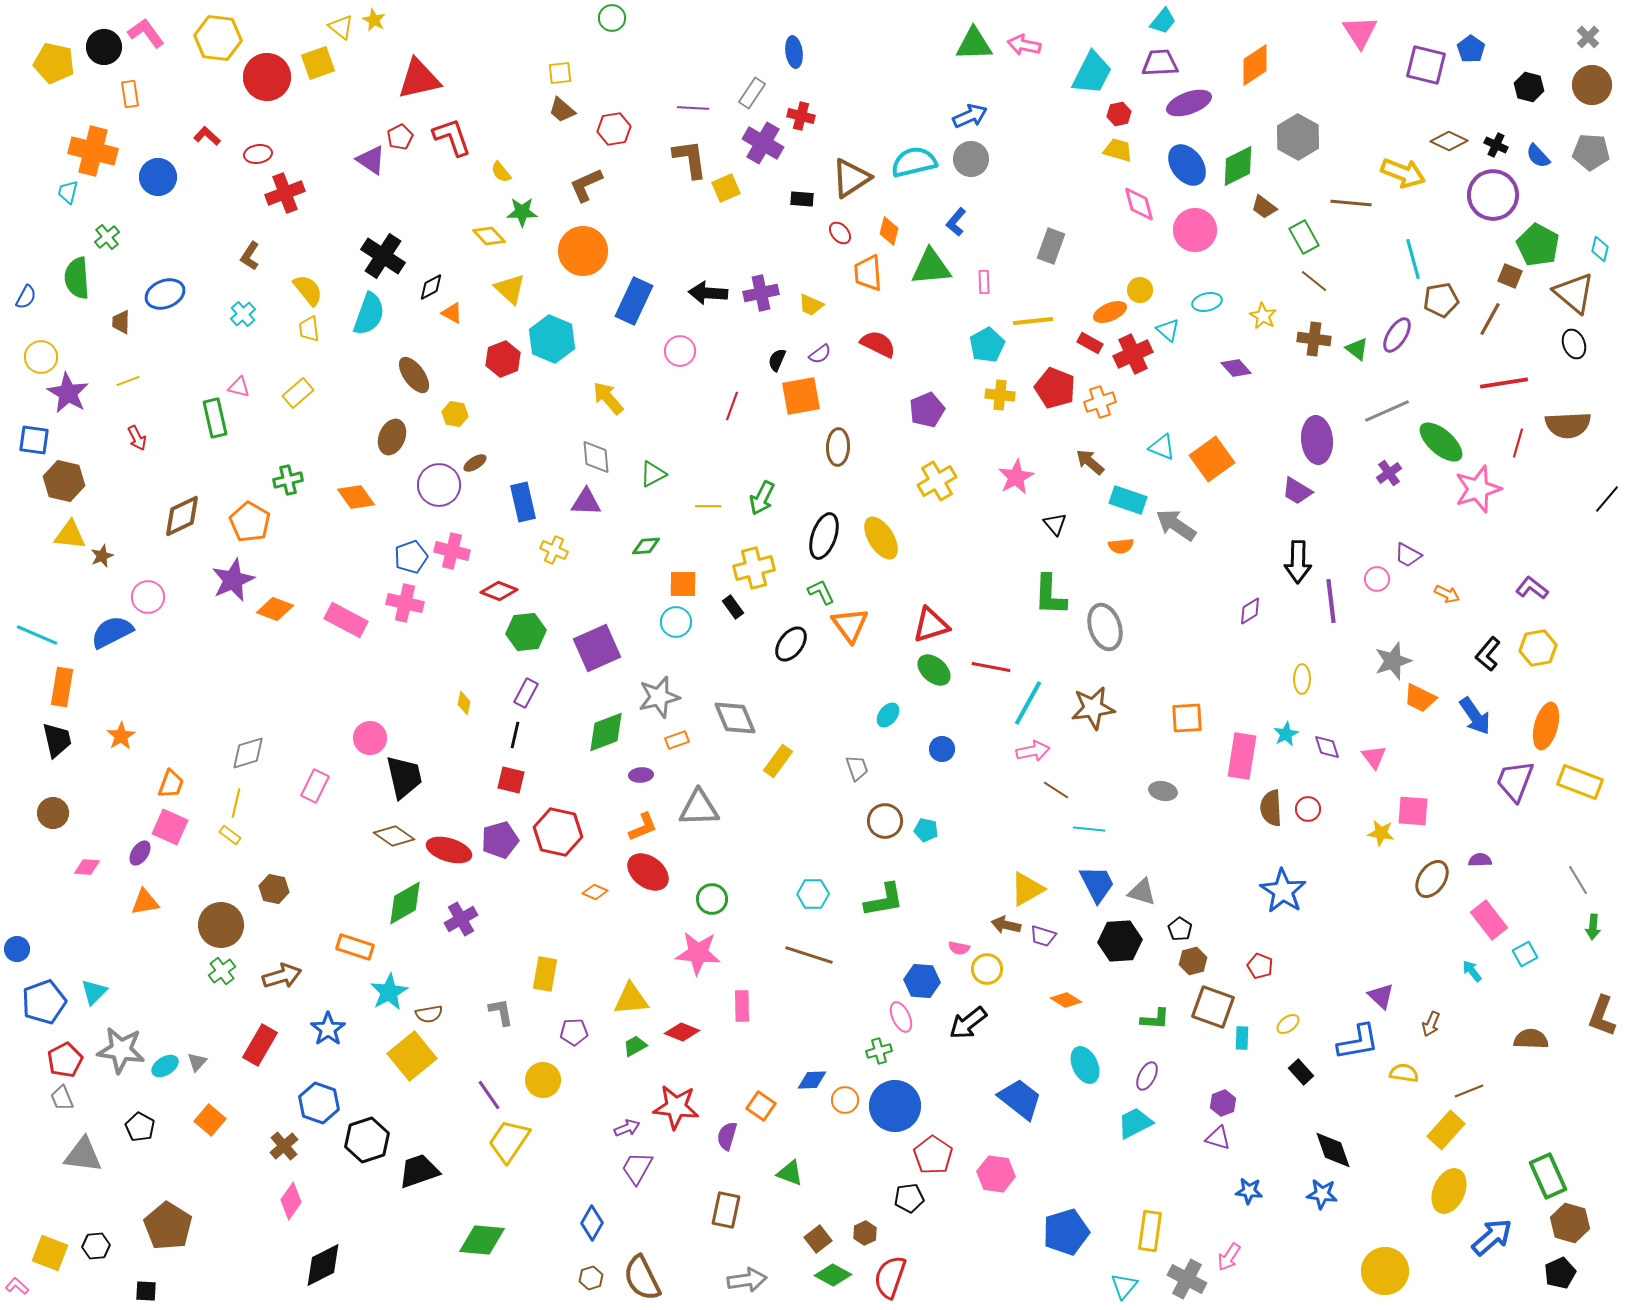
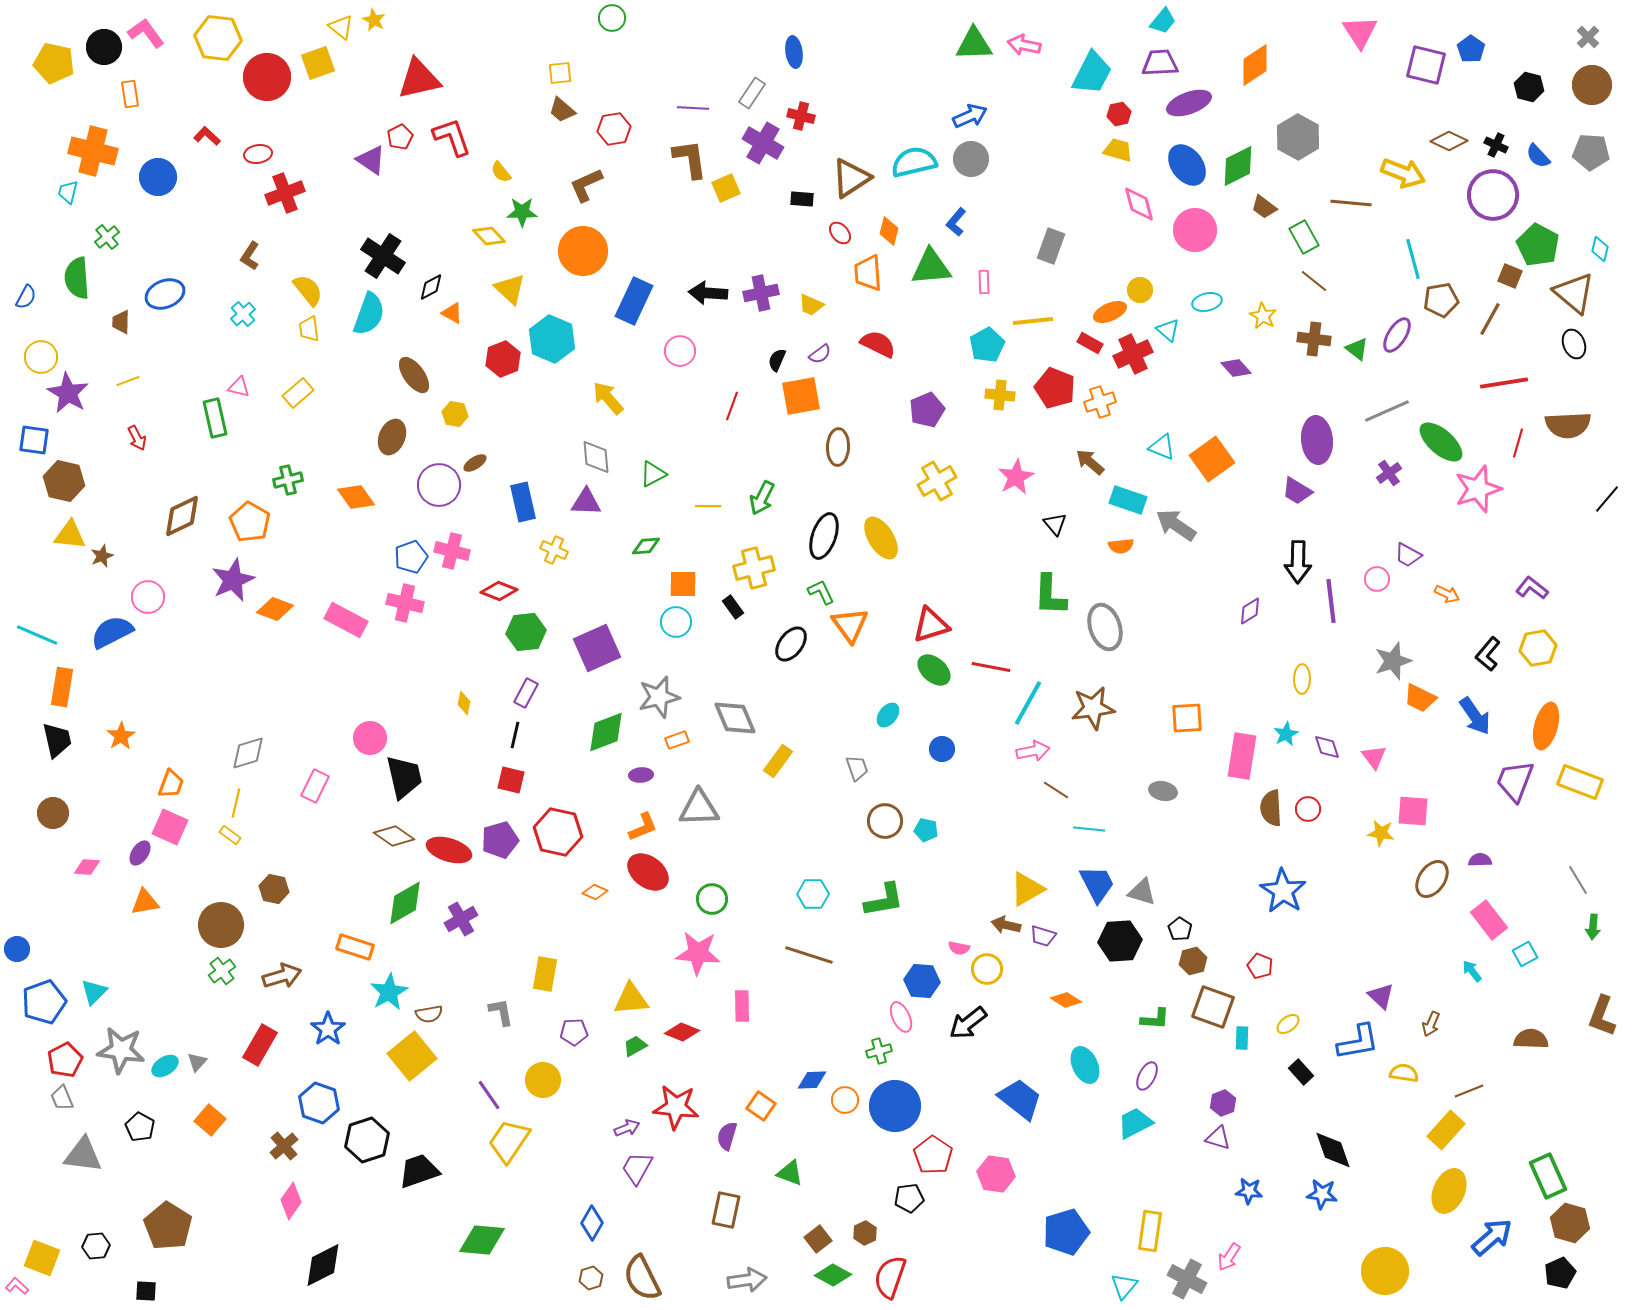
yellow square at (50, 1253): moved 8 px left, 5 px down
